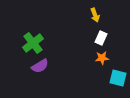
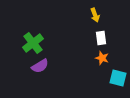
white rectangle: rotated 32 degrees counterclockwise
orange star: rotated 24 degrees clockwise
